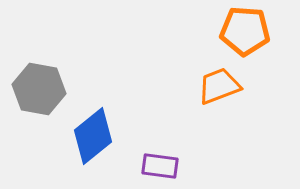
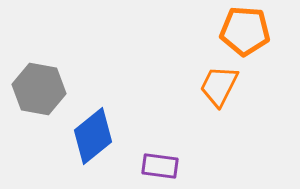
orange trapezoid: rotated 42 degrees counterclockwise
